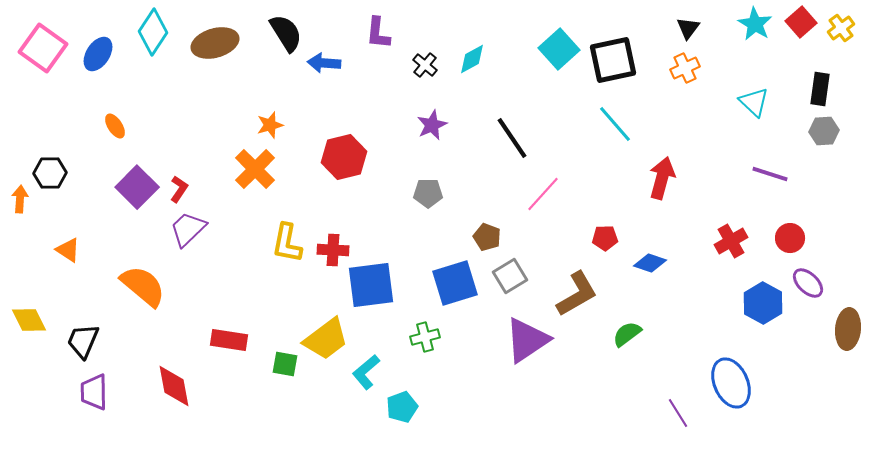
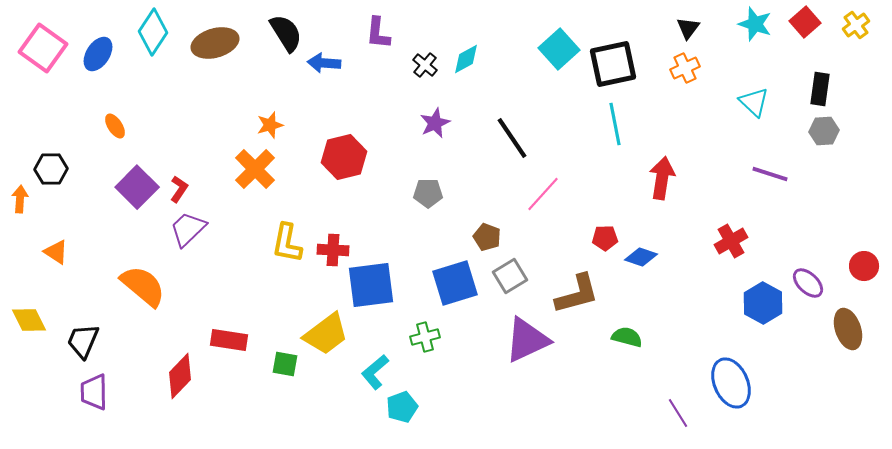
red square at (801, 22): moved 4 px right
cyan star at (755, 24): rotated 12 degrees counterclockwise
yellow cross at (841, 28): moved 15 px right, 3 px up
cyan diamond at (472, 59): moved 6 px left
black square at (613, 60): moved 4 px down
cyan line at (615, 124): rotated 30 degrees clockwise
purple star at (432, 125): moved 3 px right, 2 px up
black hexagon at (50, 173): moved 1 px right, 4 px up
red arrow at (662, 178): rotated 6 degrees counterclockwise
red circle at (790, 238): moved 74 px right, 28 px down
orange triangle at (68, 250): moved 12 px left, 2 px down
blue diamond at (650, 263): moved 9 px left, 6 px up
brown L-shape at (577, 294): rotated 15 degrees clockwise
brown ellipse at (848, 329): rotated 24 degrees counterclockwise
green semicircle at (627, 334): moved 3 px down; rotated 52 degrees clockwise
yellow trapezoid at (326, 339): moved 5 px up
purple triangle at (527, 340): rotated 9 degrees clockwise
cyan L-shape at (366, 372): moved 9 px right
red diamond at (174, 386): moved 6 px right, 10 px up; rotated 54 degrees clockwise
